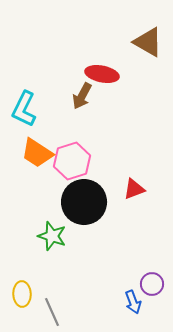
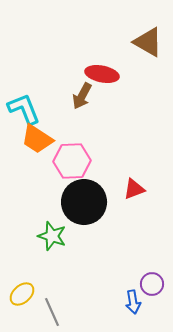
cyan L-shape: rotated 132 degrees clockwise
orange trapezoid: moved 14 px up
pink hexagon: rotated 15 degrees clockwise
yellow ellipse: rotated 50 degrees clockwise
blue arrow: rotated 10 degrees clockwise
